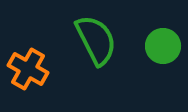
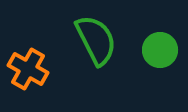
green circle: moved 3 px left, 4 px down
